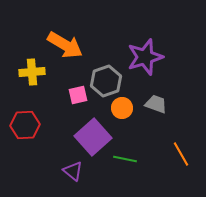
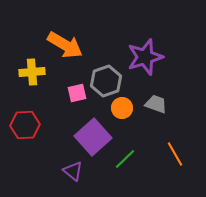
pink square: moved 1 px left, 2 px up
orange line: moved 6 px left
green line: rotated 55 degrees counterclockwise
